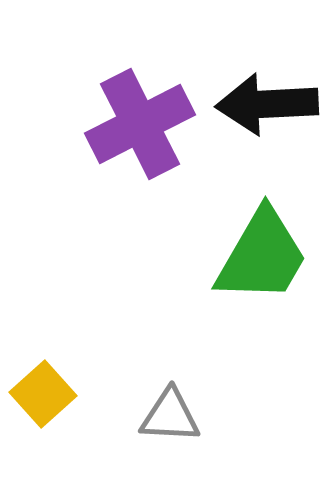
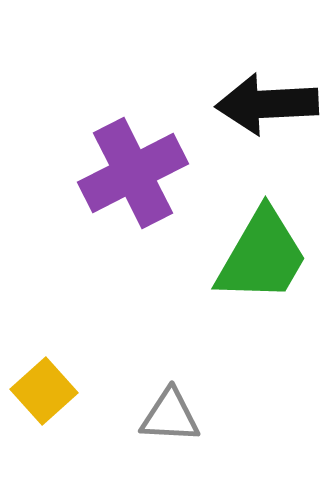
purple cross: moved 7 px left, 49 px down
yellow square: moved 1 px right, 3 px up
